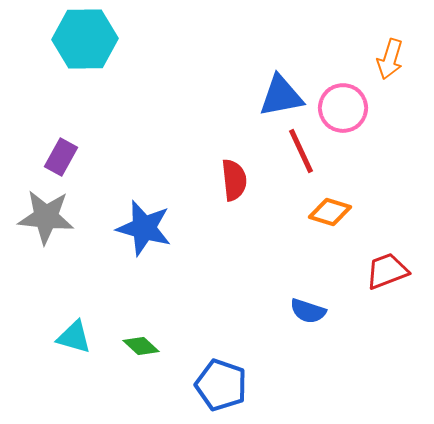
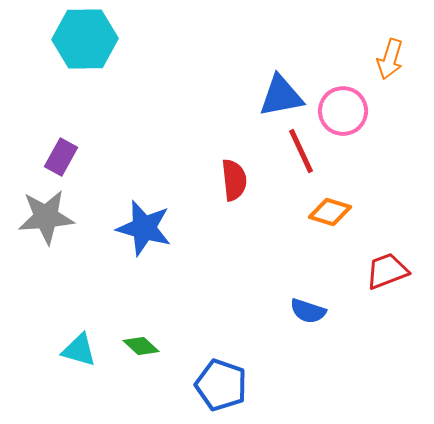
pink circle: moved 3 px down
gray star: rotated 10 degrees counterclockwise
cyan triangle: moved 5 px right, 13 px down
